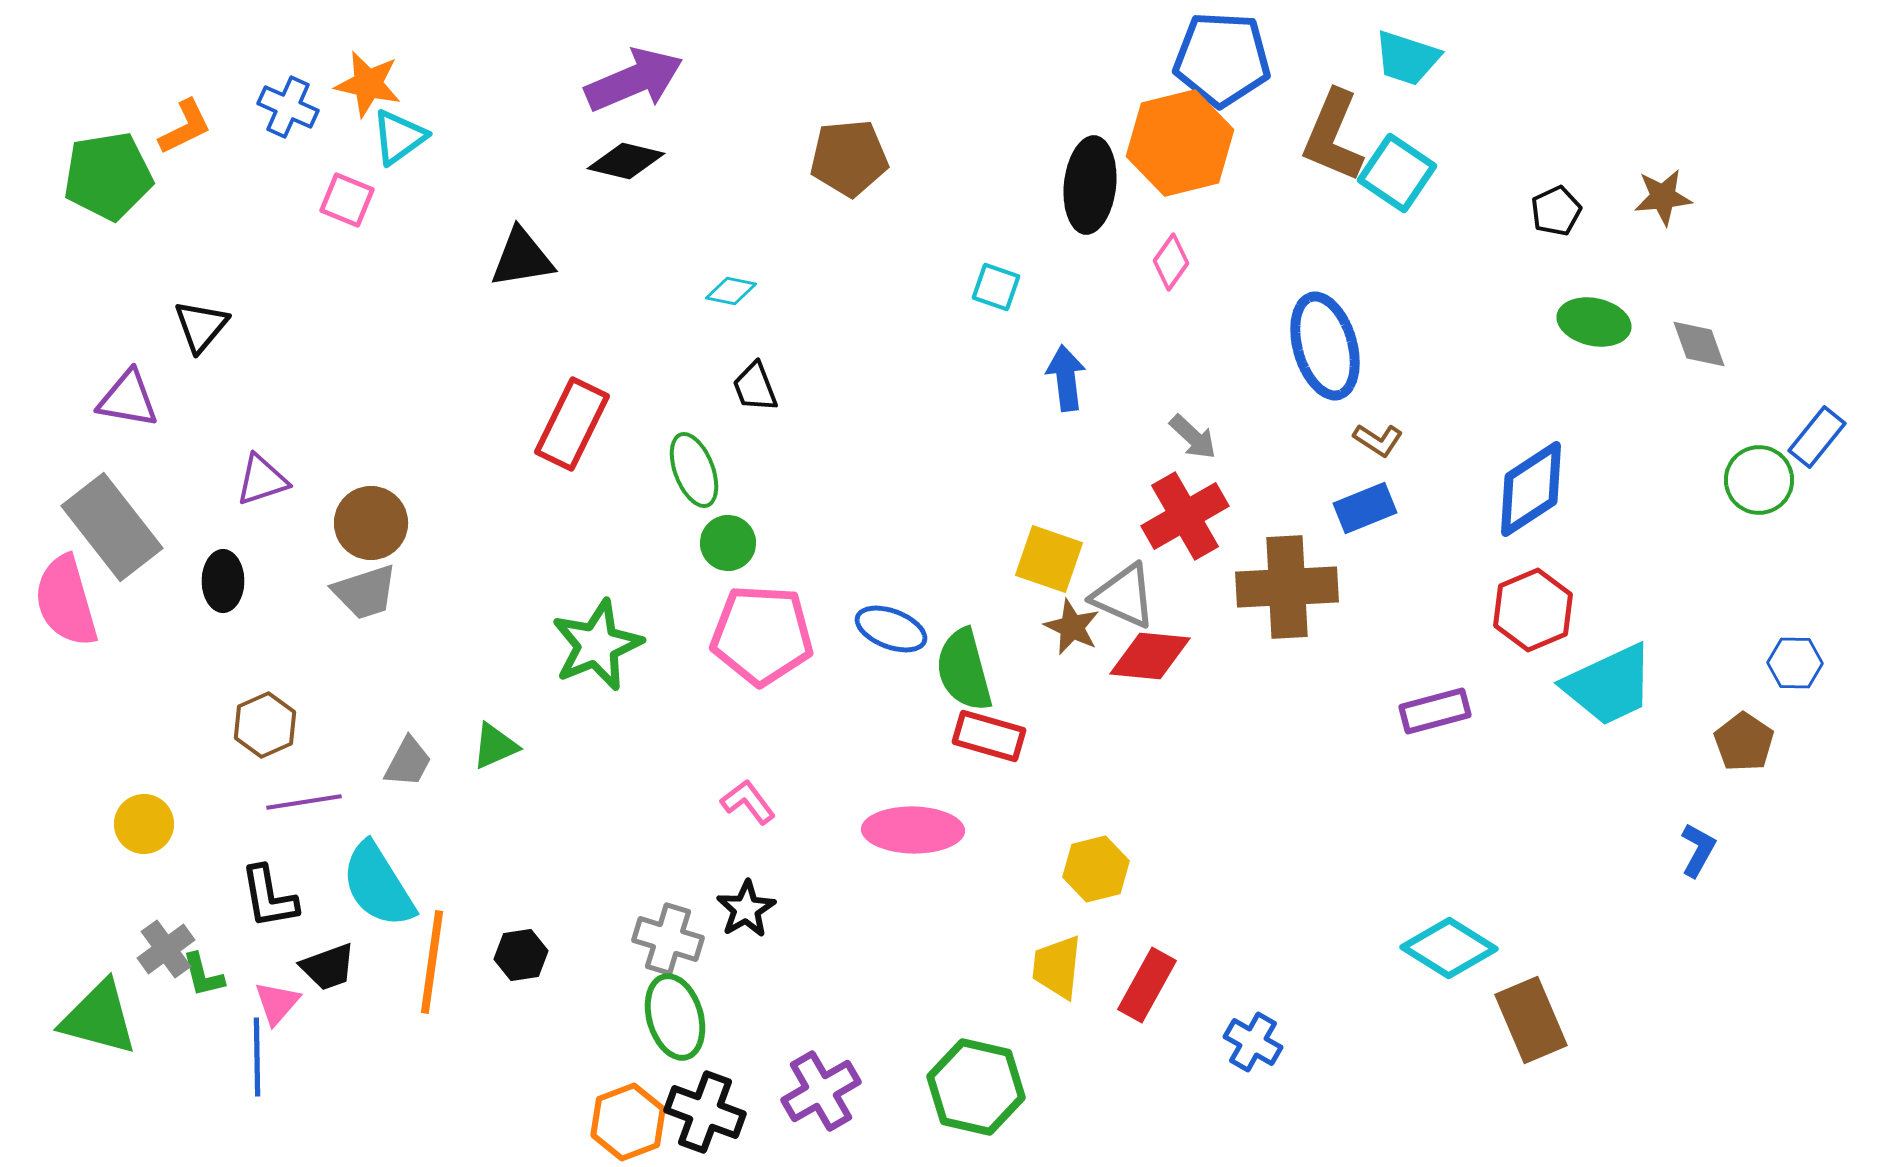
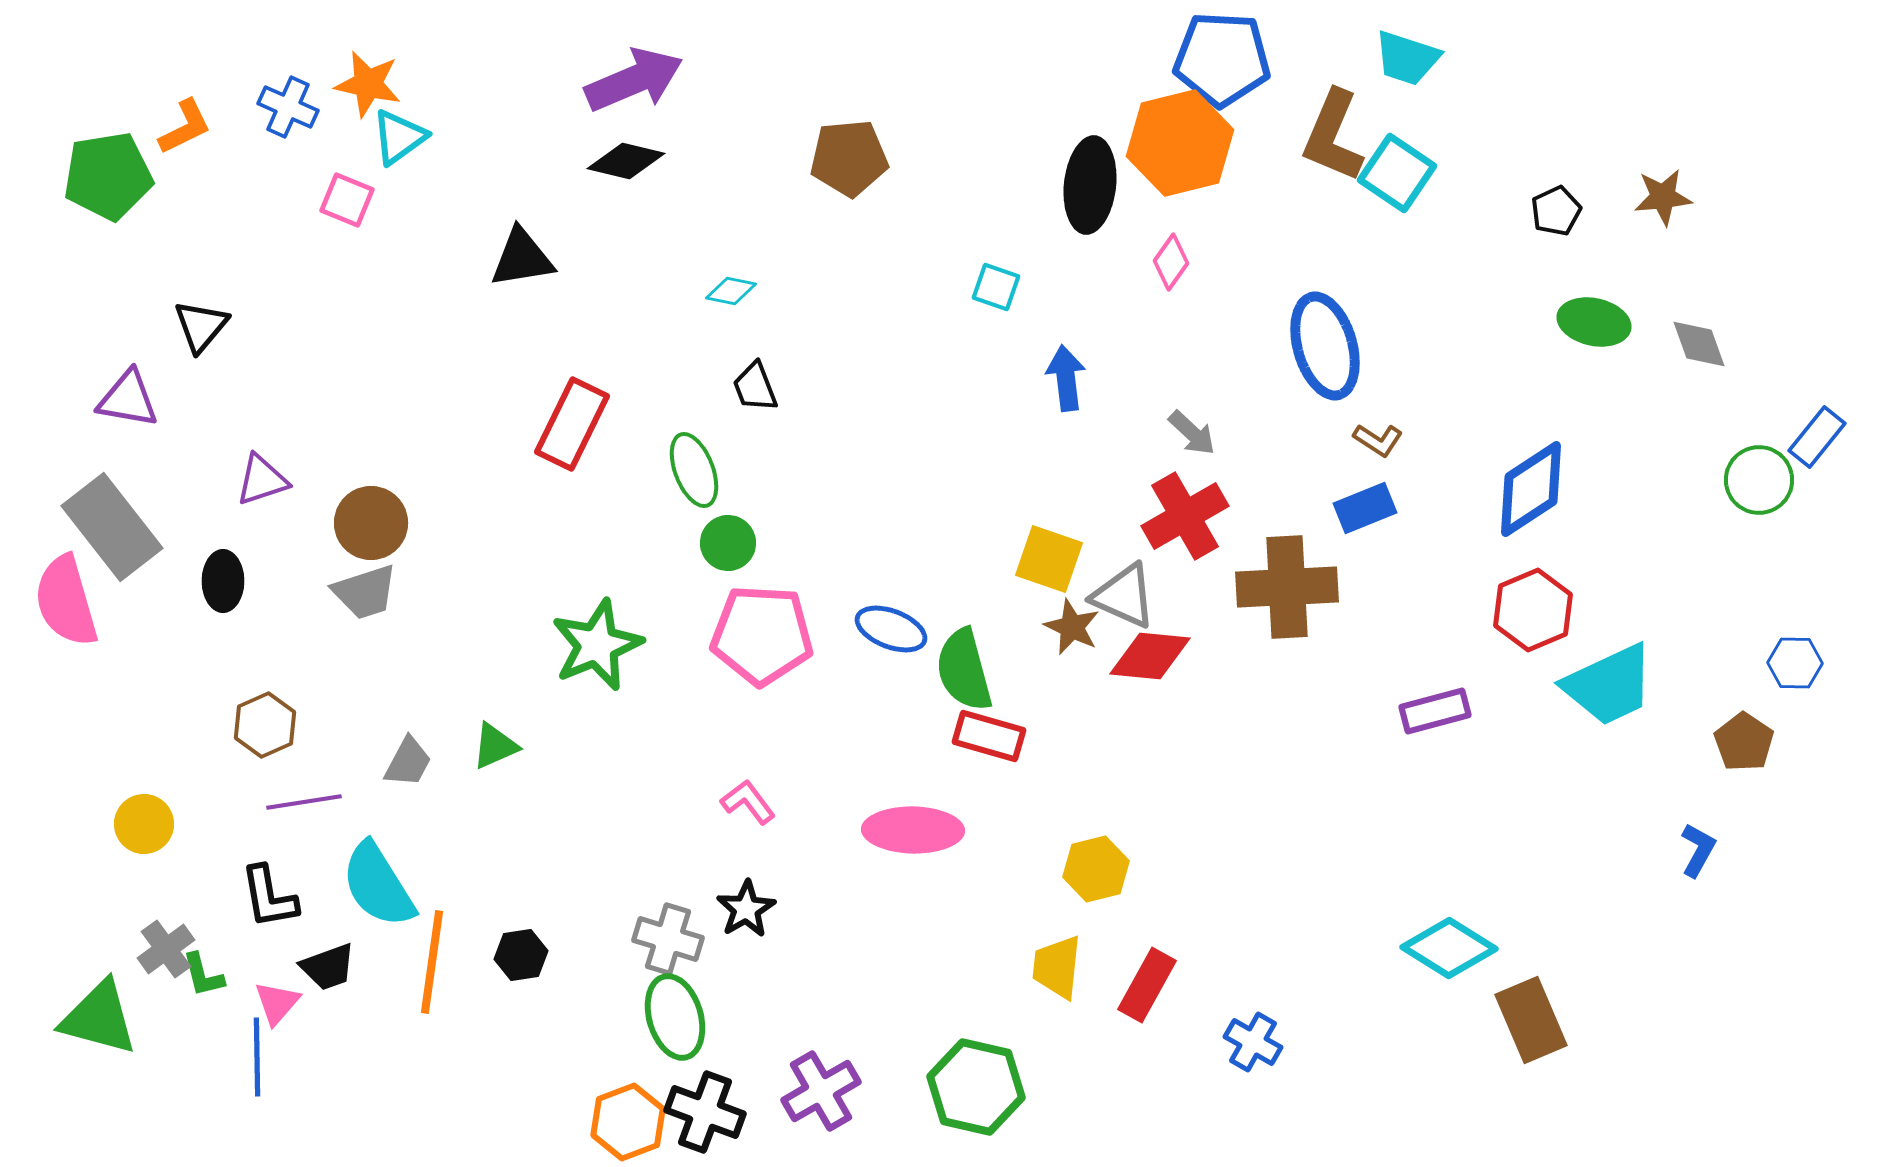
gray arrow at (1193, 437): moved 1 px left, 4 px up
